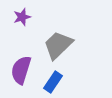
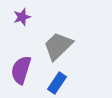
gray trapezoid: moved 1 px down
blue rectangle: moved 4 px right, 1 px down
